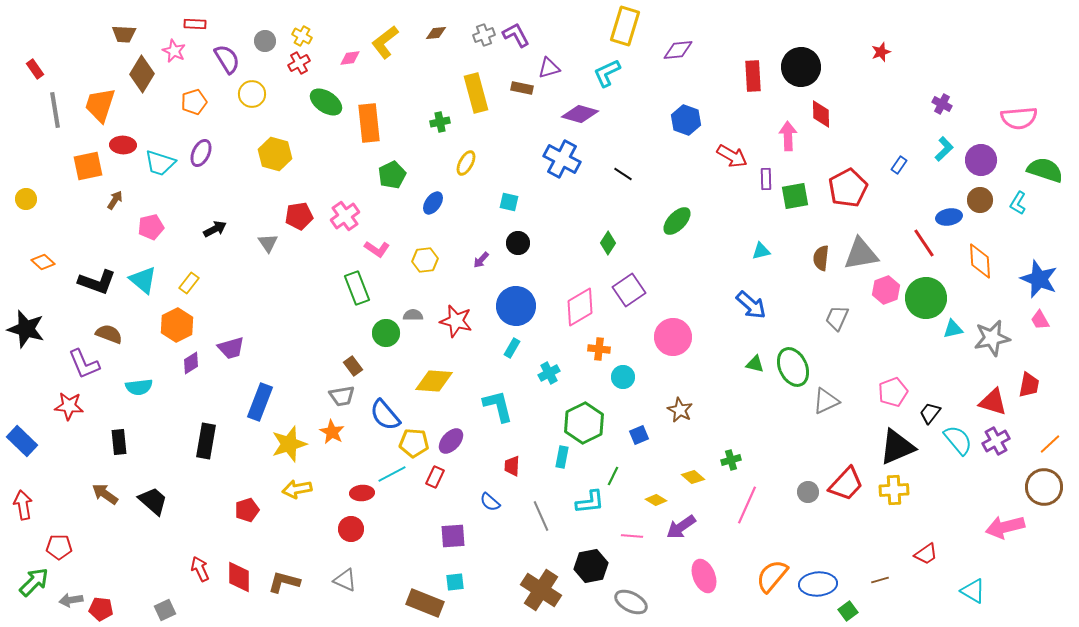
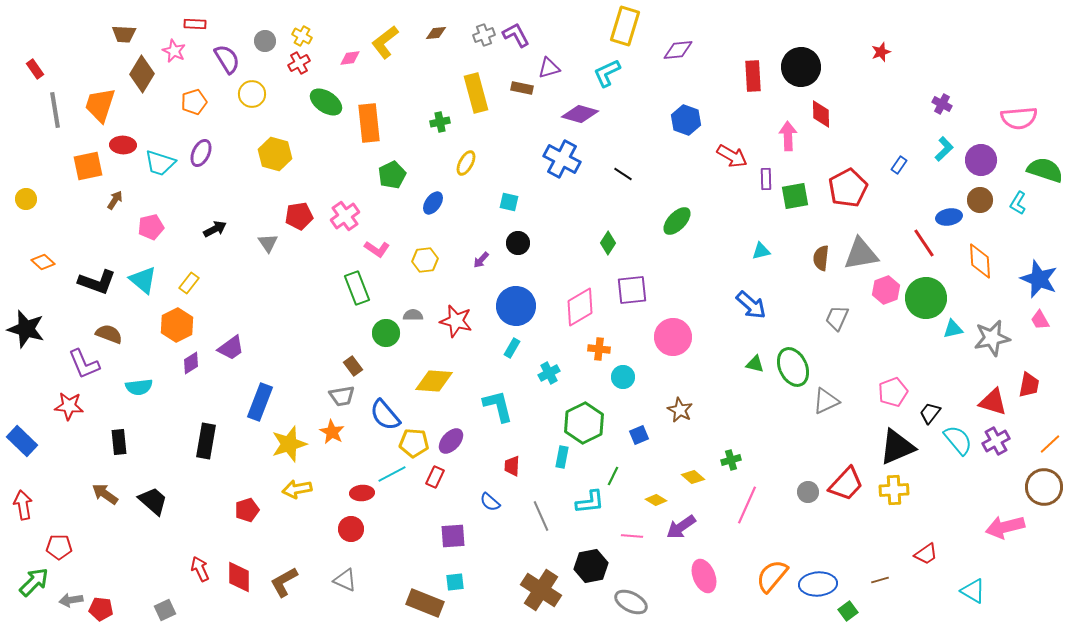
purple square at (629, 290): moved 3 px right; rotated 28 degrees clockwise
purple trapezoid at (231, 348): rotated 20 degrees counterclockwise
brown L-shape at (284, 582): rotated 44 degrees counterclockwise
